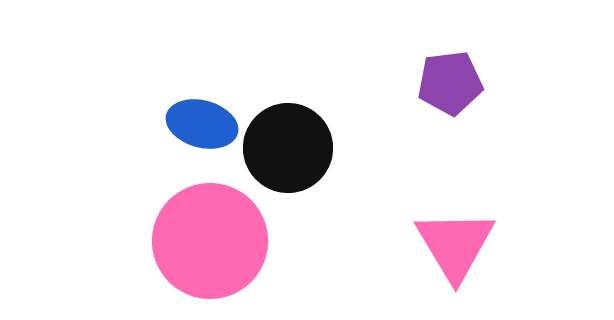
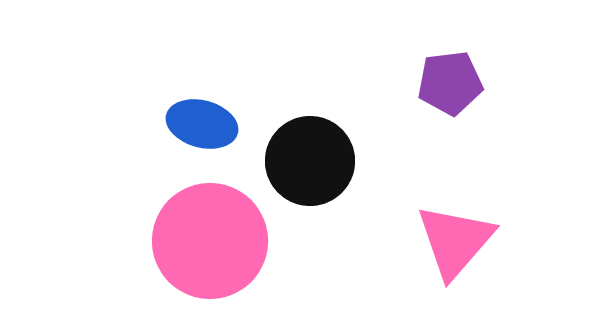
black circle: moved 22 px right, 13 px down
pink triangle: moved 4 px up; rotated 12 degrees clockwise
